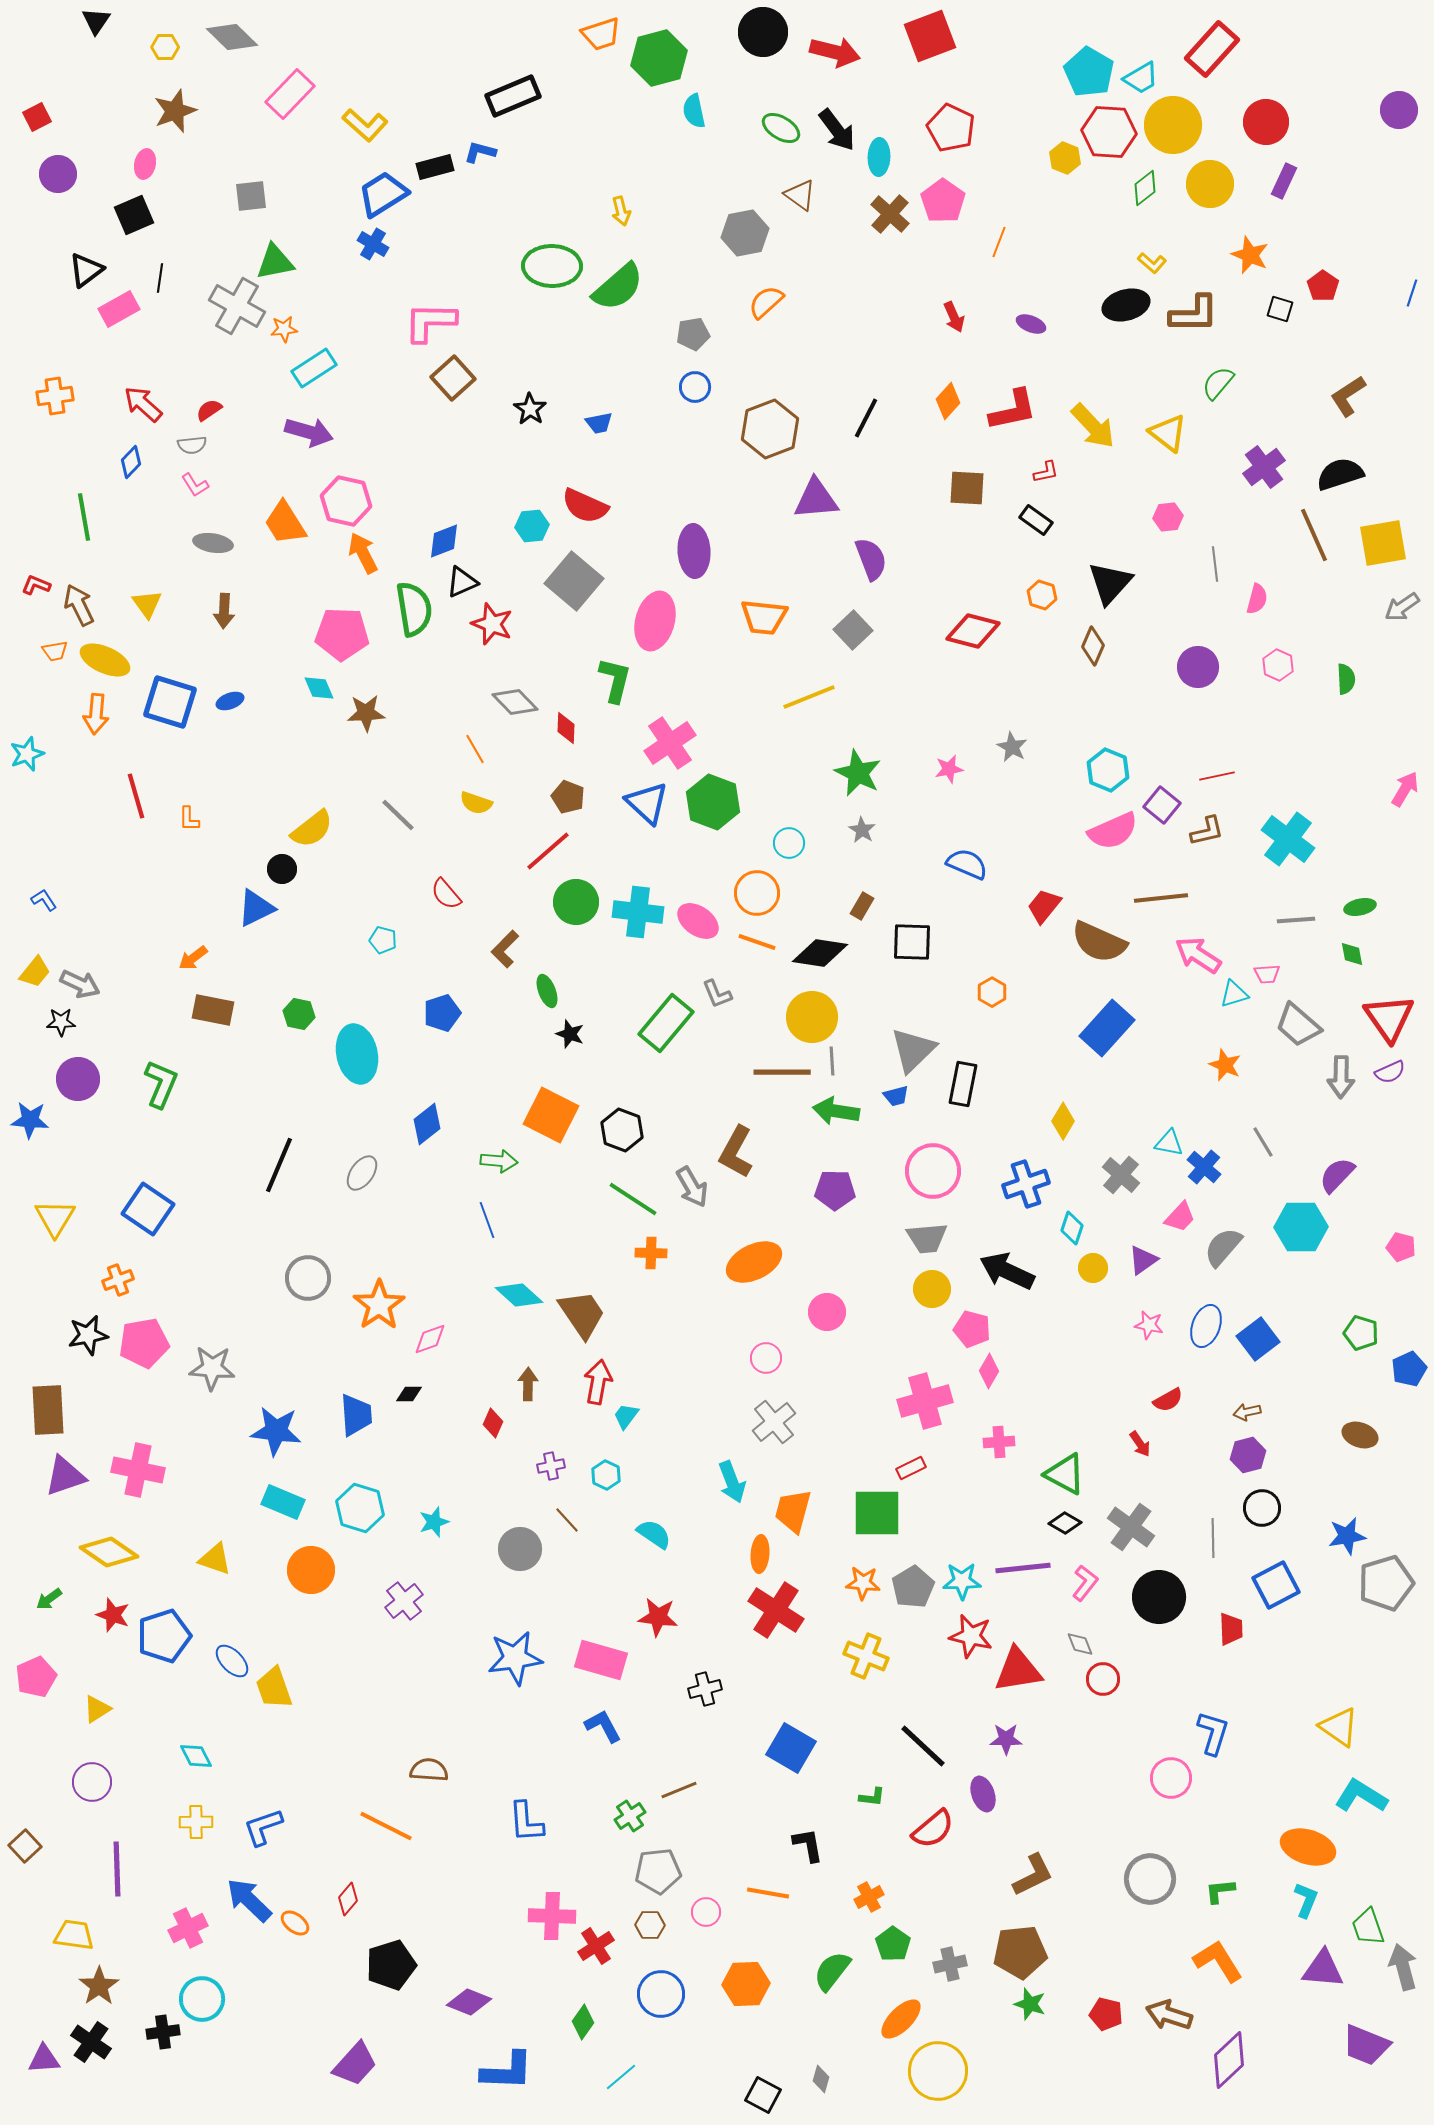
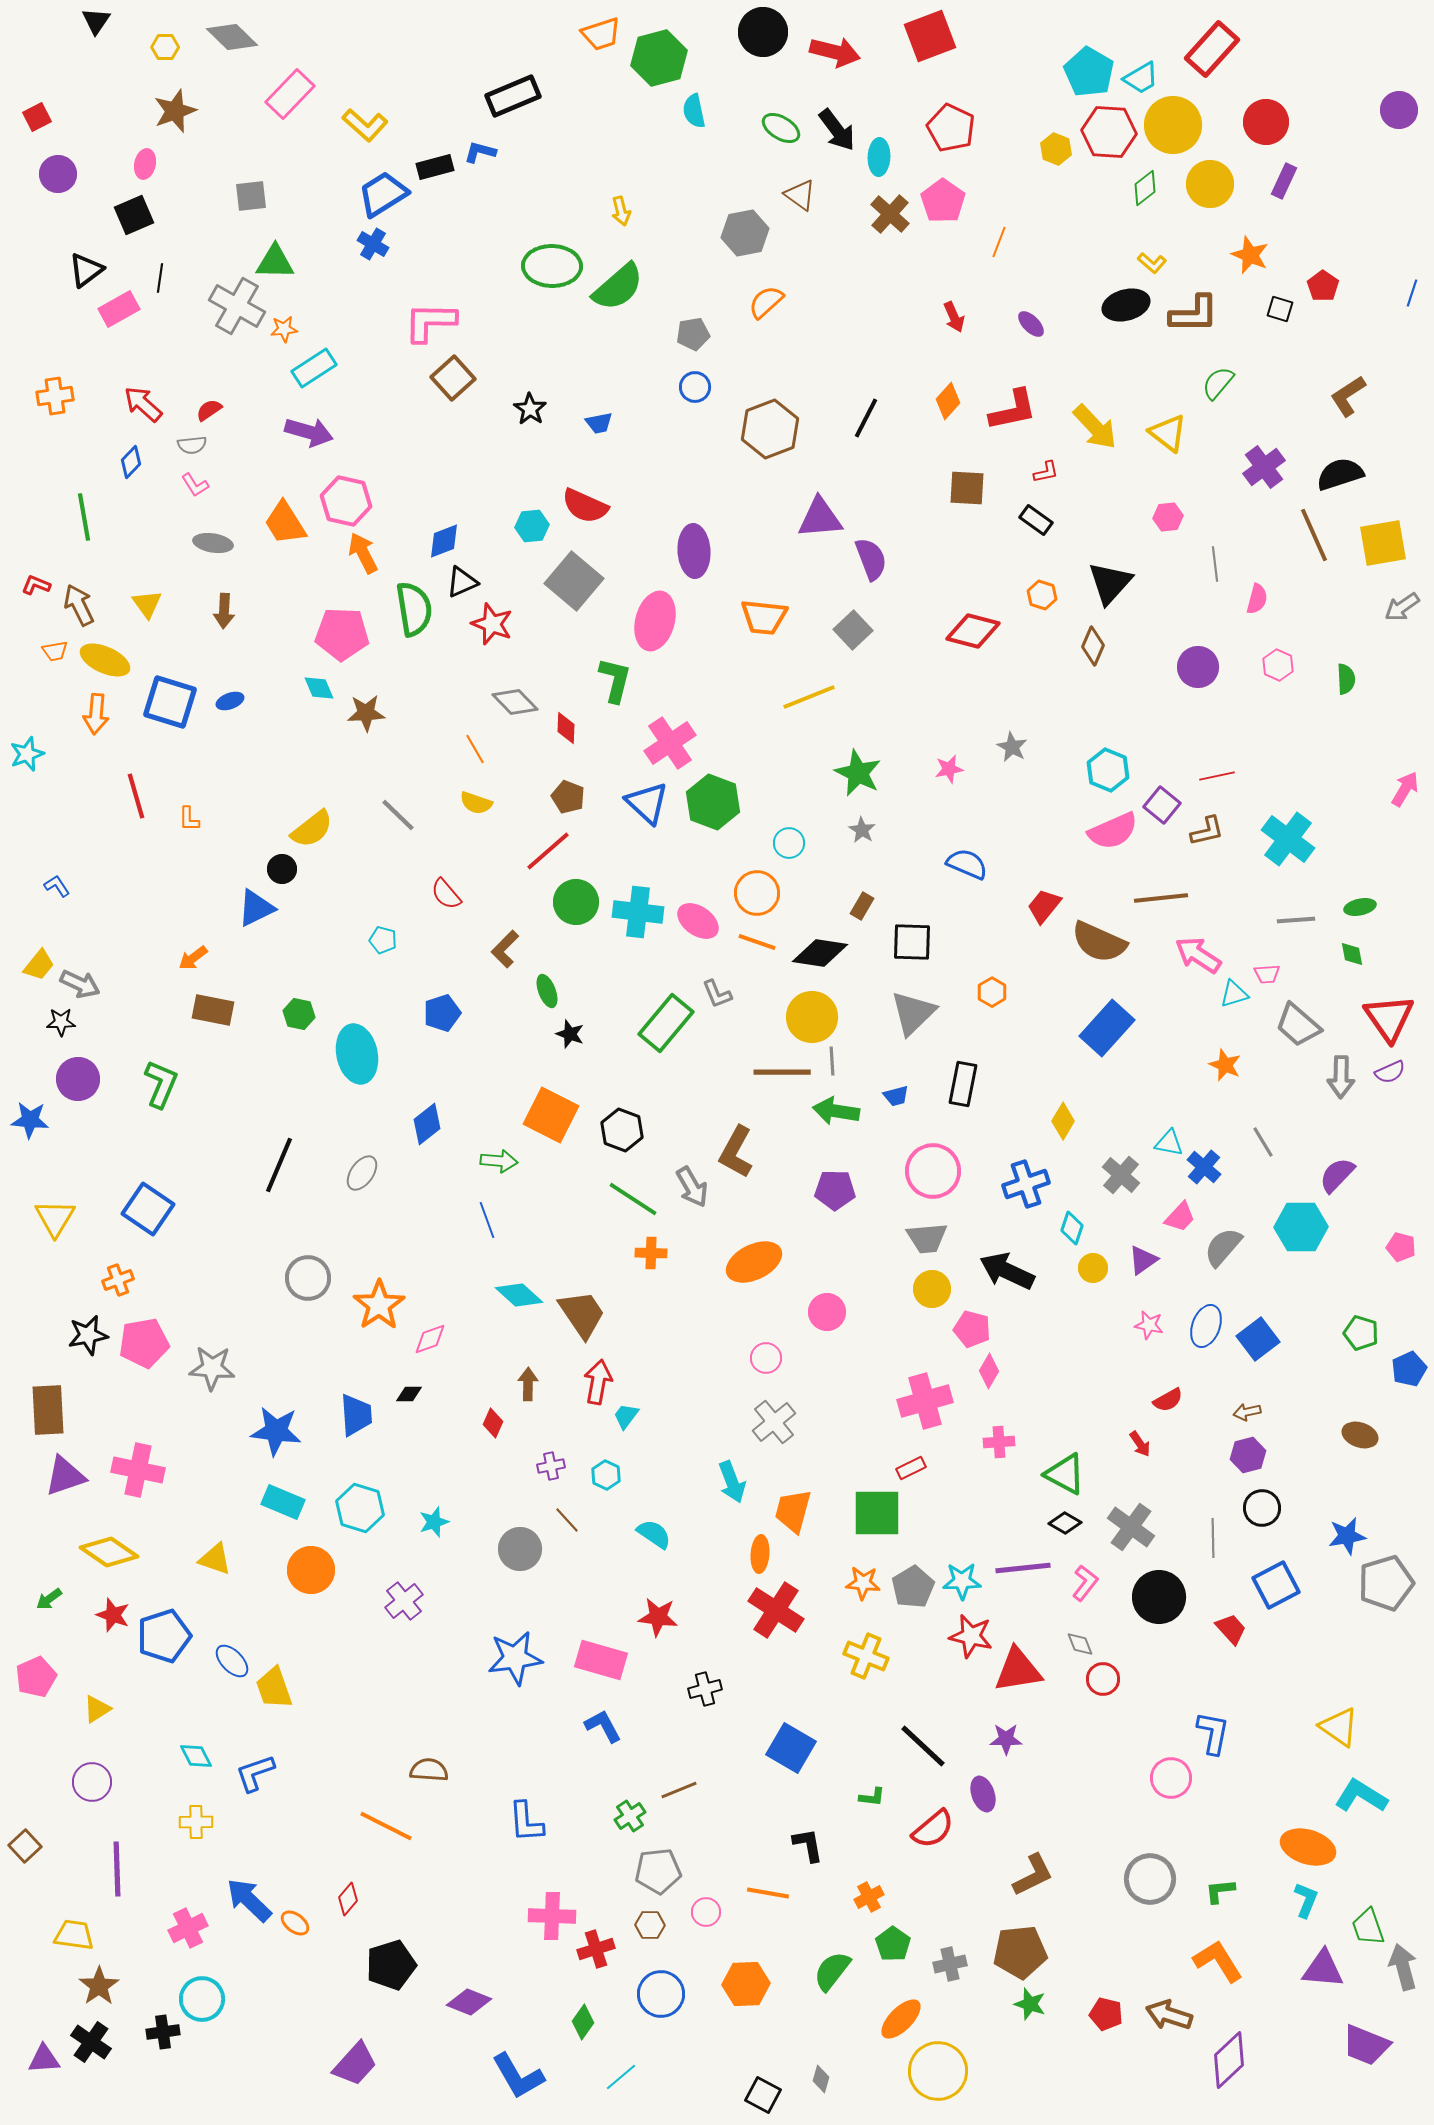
yellow hexagon at (1065, 158): moved 9 px left, 9 px up
green triangle at (275, 262): rotated 12 degrees clockwise
purple ellipse at (1031, 324): rotated 24 degrees clockwise
yellow arrow at (1093, 426): moved 2 px right, 1 px down
purple triangle at (816, 499): moved 4 px right, 19 px down
blue L-shape at (44, 900): moved 13 px right, 14 px up
yellow trapezoid at (35, 972): moved 4 px right, 7 px up
gray triangle at (913, 1050): moved 37 px up
red trapezoid at (1231, 1629): rotated 40 degrees counterclockwise
blue L-shape at (1213, 1733): rotated 6 degrees counterclockwise
blue L-shape at (263, 1827): moved 8 px left, 54 px up
red cross at (596, 1946): moved 3 px down; rotated 15 degrees clockwise
blue L-shape at (507, 2071): moved 11 px right, 5 px down; rotated 58 degrees clockwise
